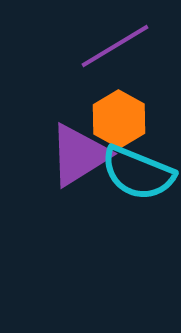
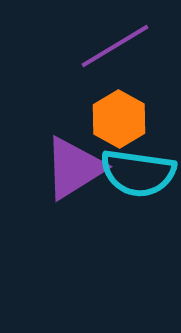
purple triangle: moved 5 px left, 13 px down
cyan semicircle: rotated 14 degrees counterclockwise
